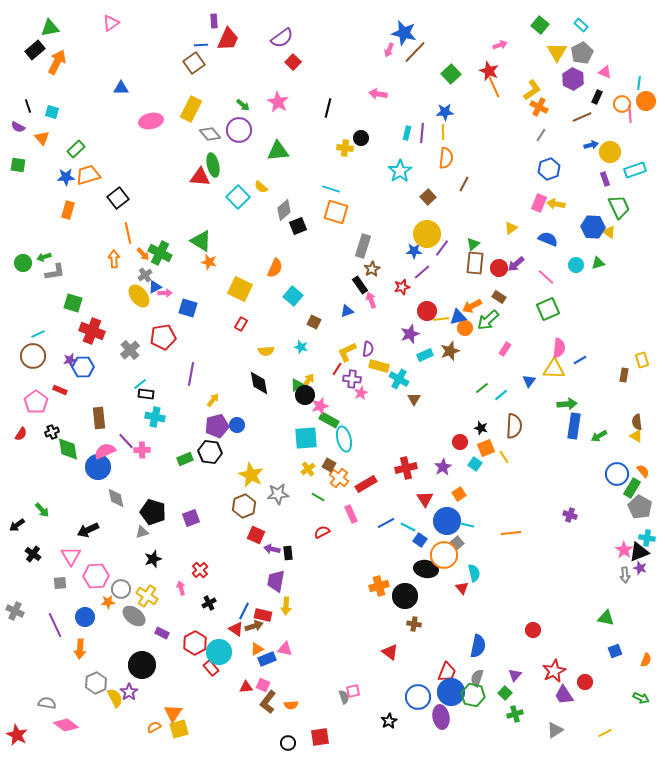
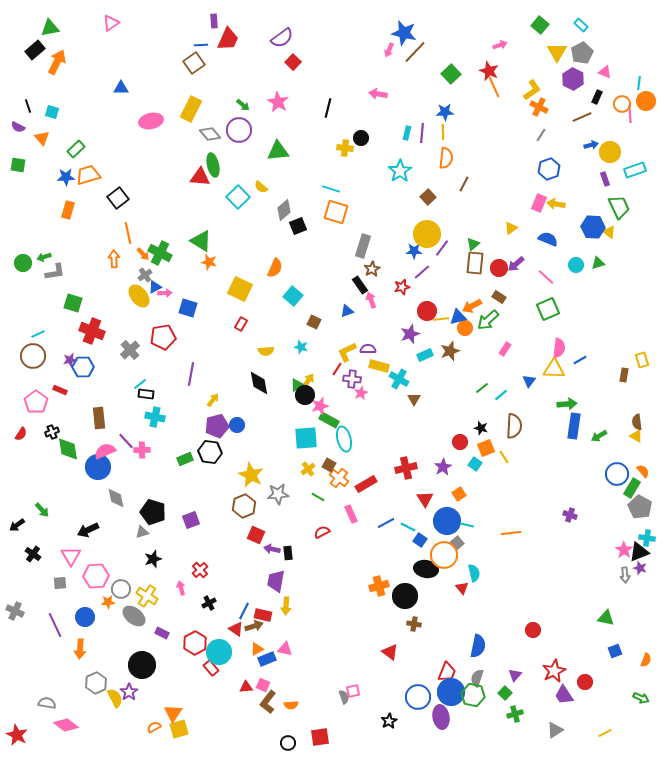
purple semicircle at (368, 349): rotated 98 degrees counterclockwise
purple square at (191, 518): moved 2 px down
